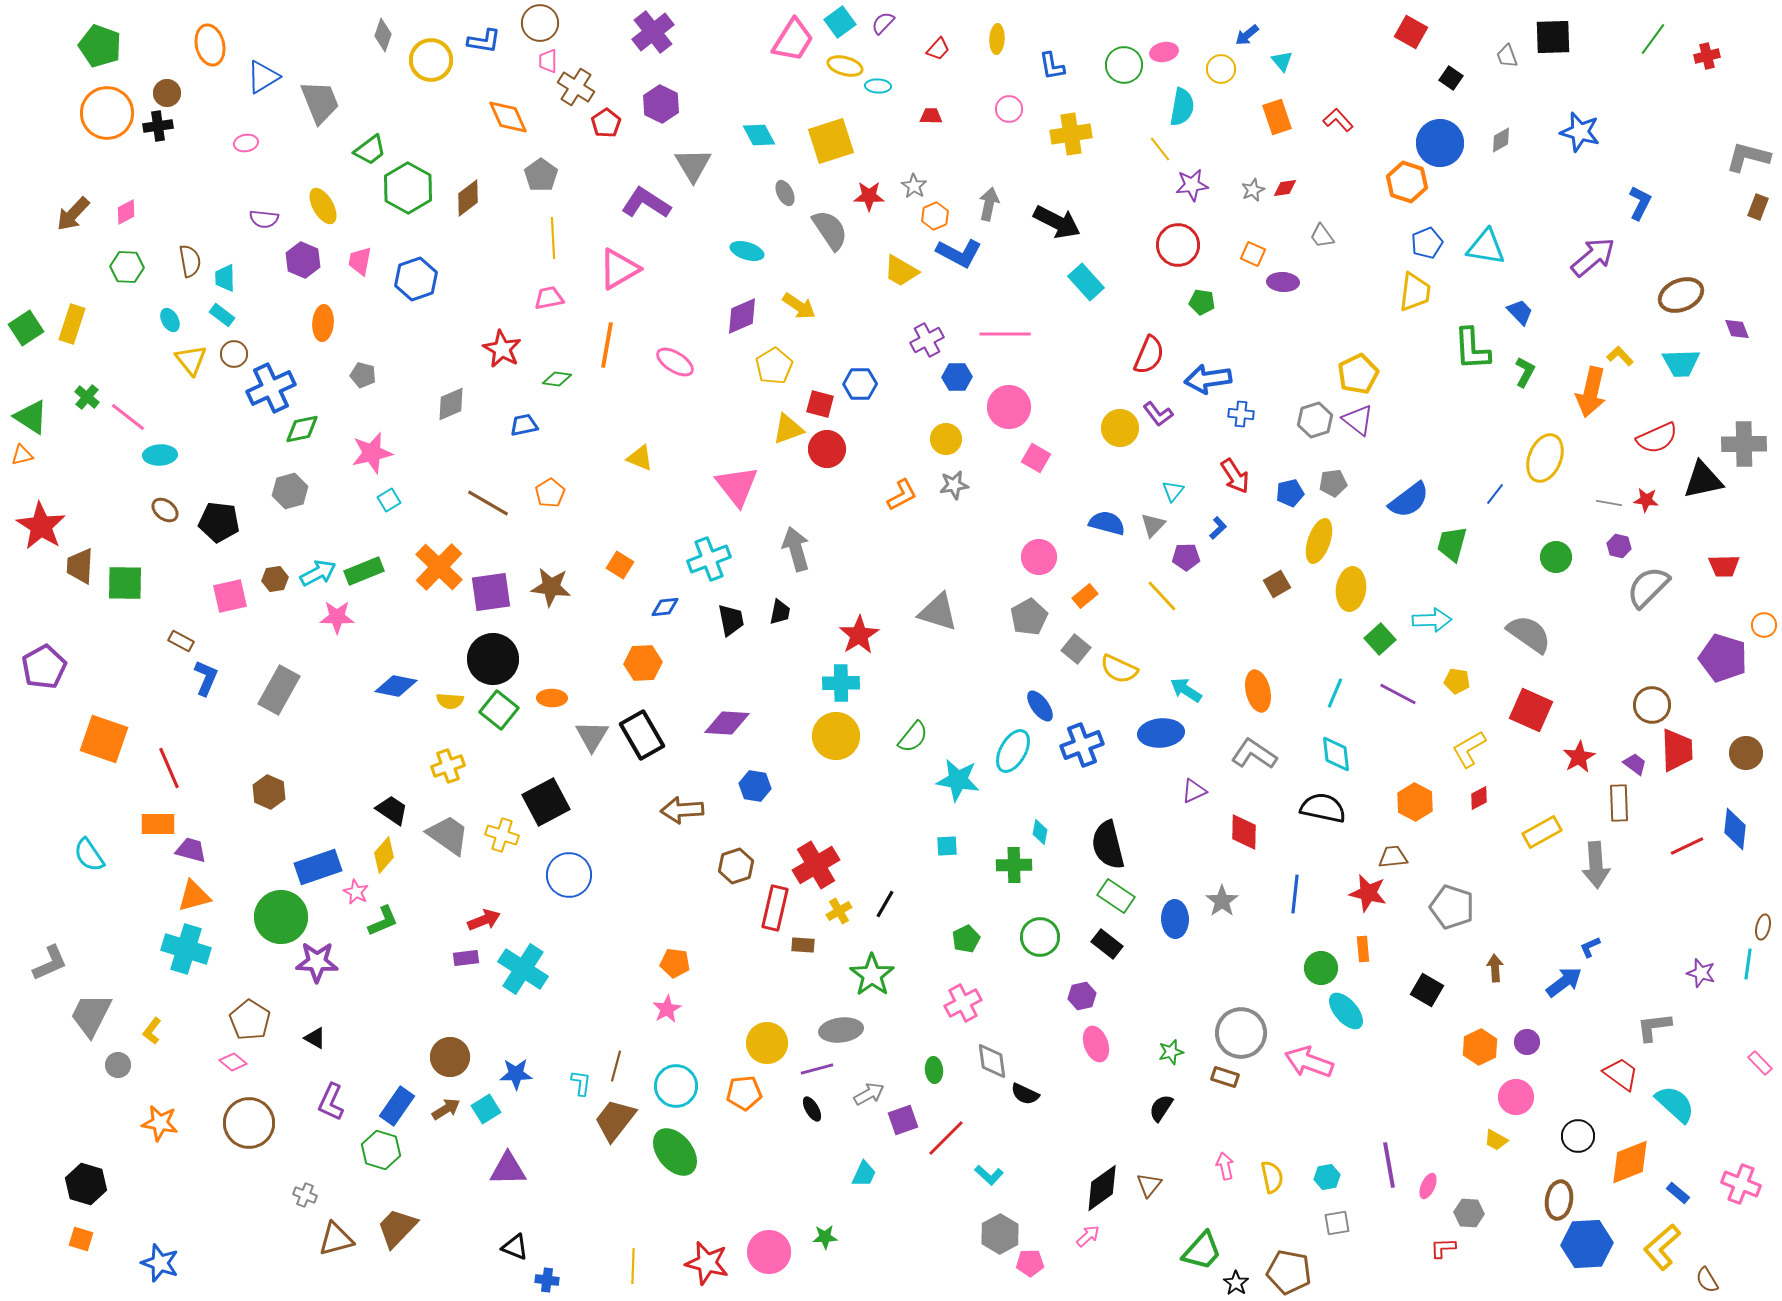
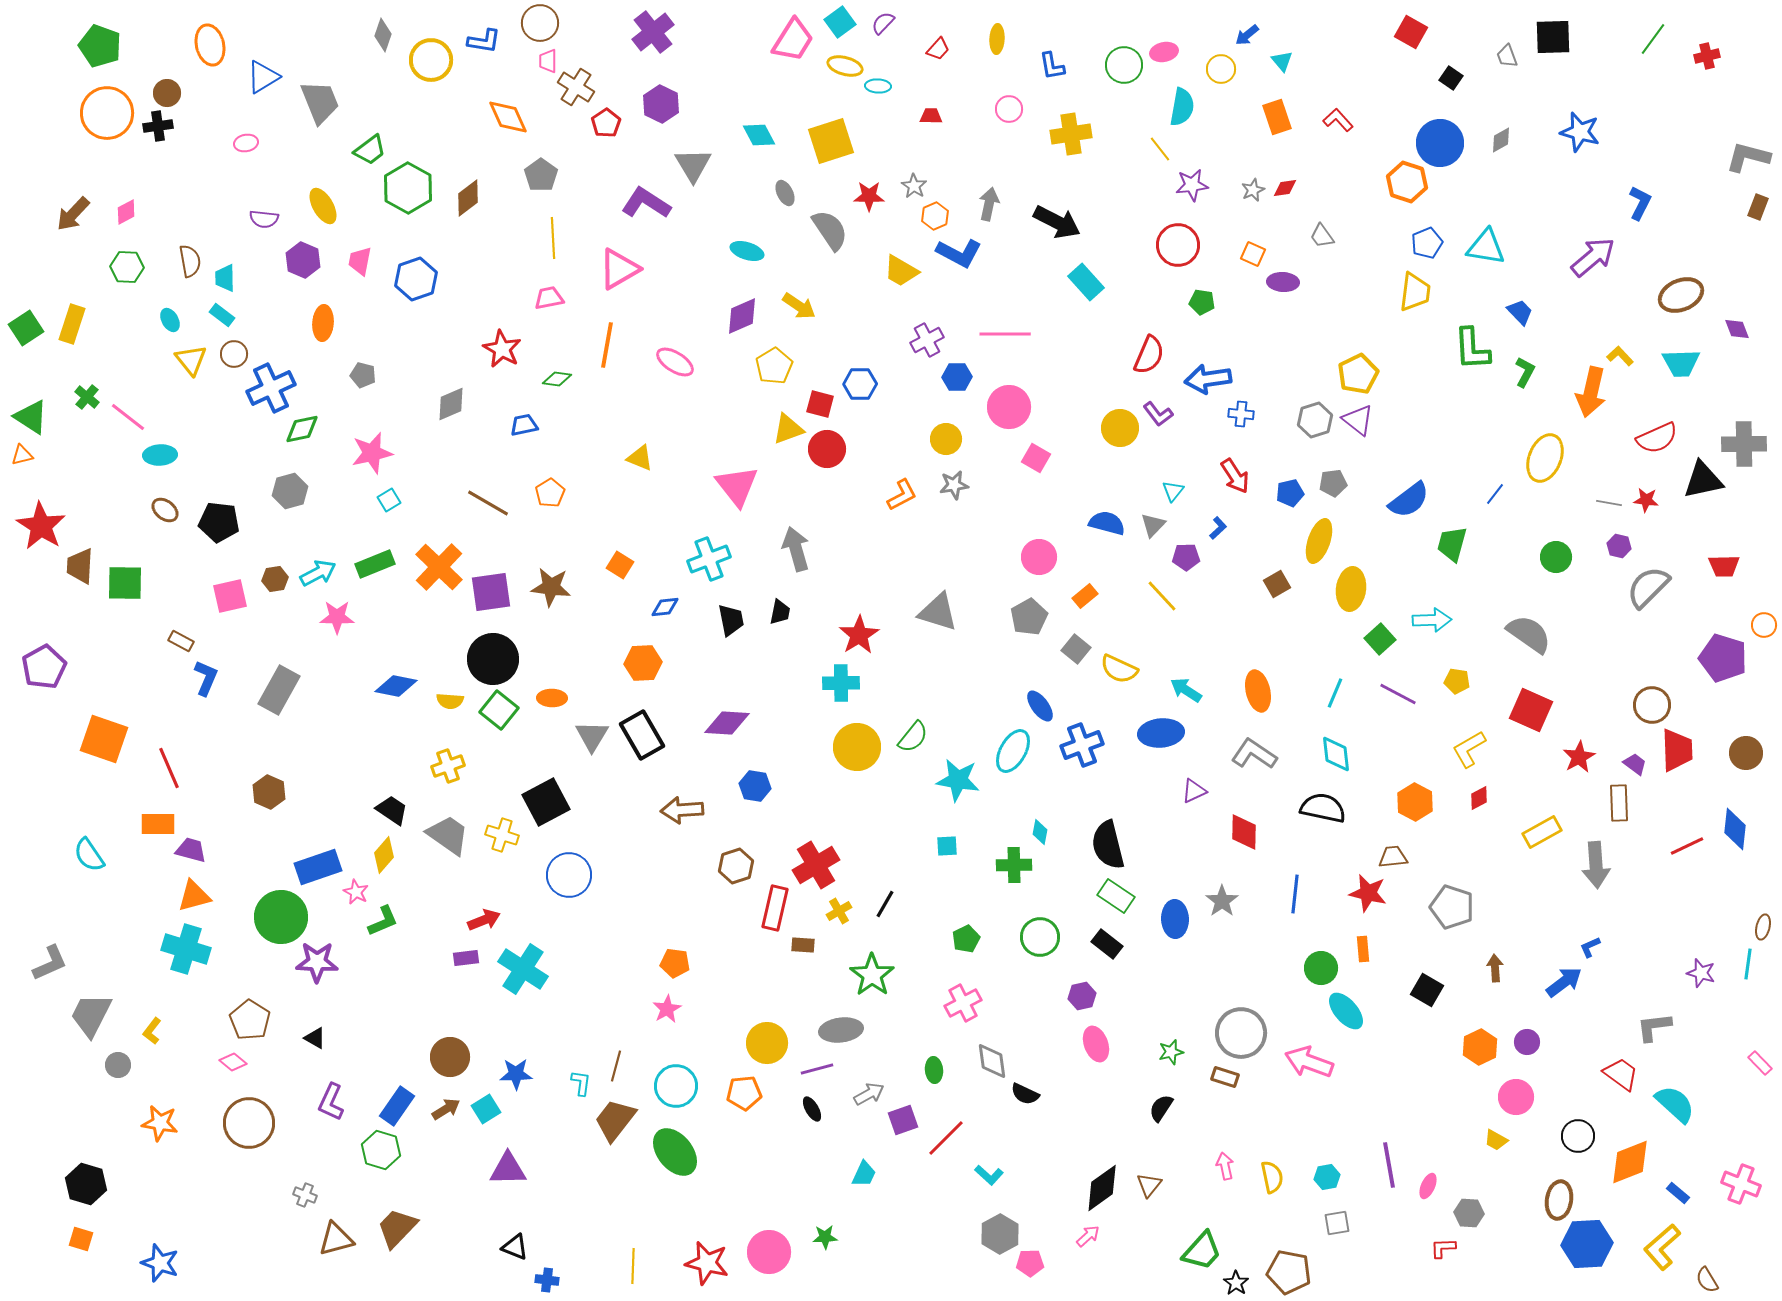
green rectangle at (364, 571): moved 11 px right, 7 px up
yellow circle at (836, 736): moved 21 px right, 11 px down
